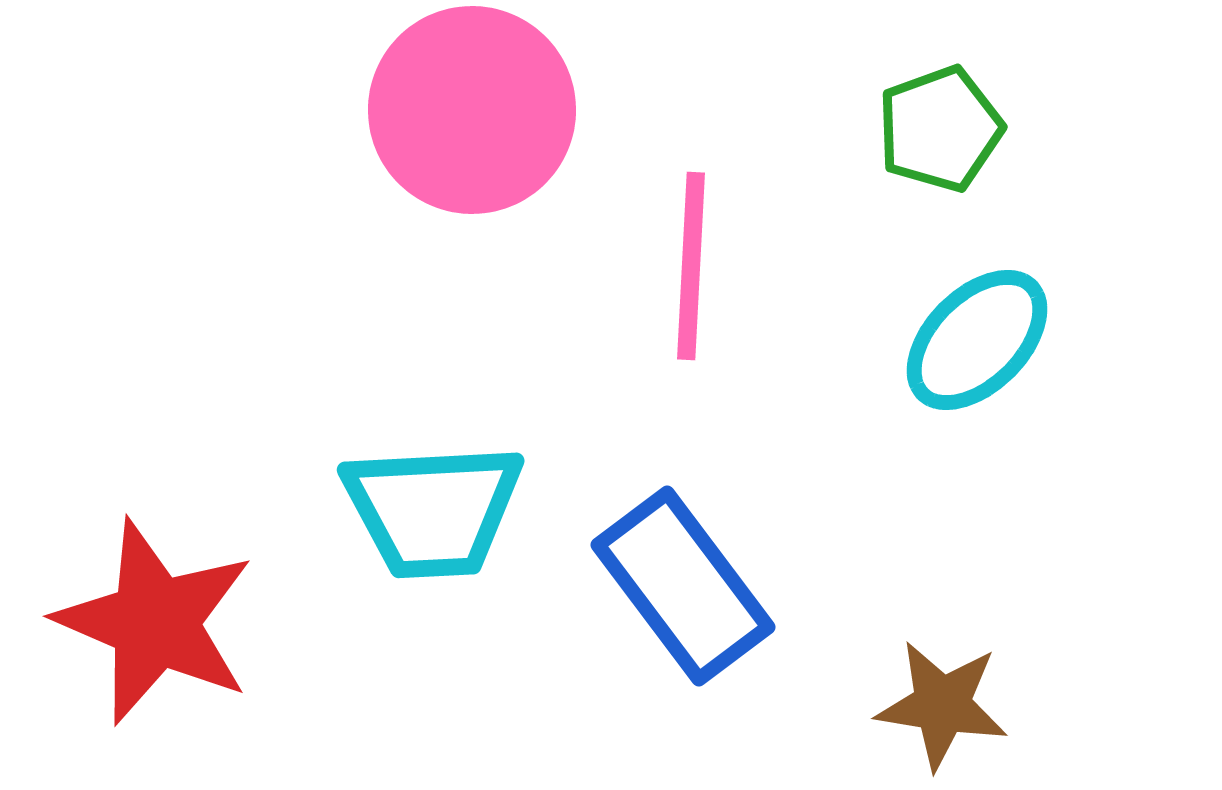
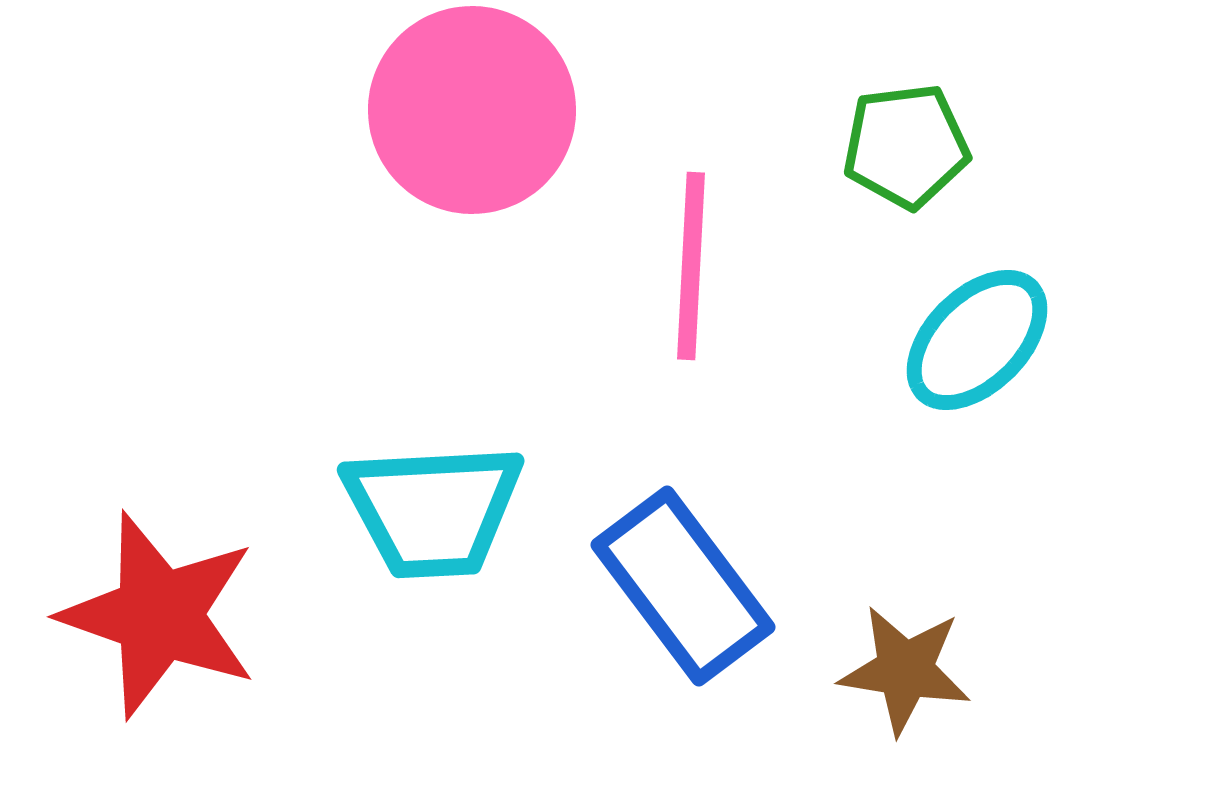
green pentagon: moved 34 px left, 17 px down; rotated 13 degrees clockwise
red star: moved 4 px right, 7 px up; rotated 4 degrees counterclockwise
brown star: moved 37 px left, 35 px up
